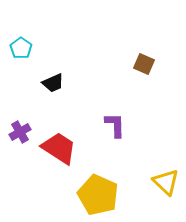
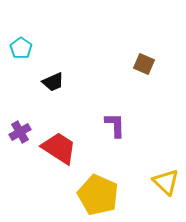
black trapezoid: moved 1 px up
